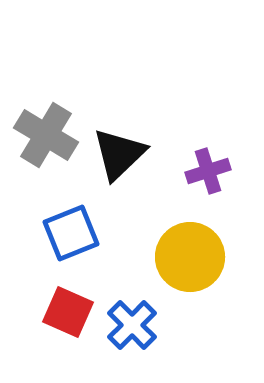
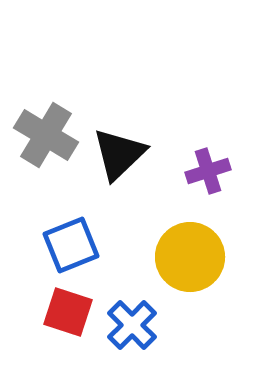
blue square: moved 12 px down
red square: rotated 6 degrees counterclockwise
